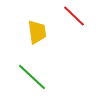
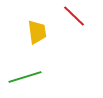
green line: moved 7 px left; rotated 60 degrees counterclockwise
